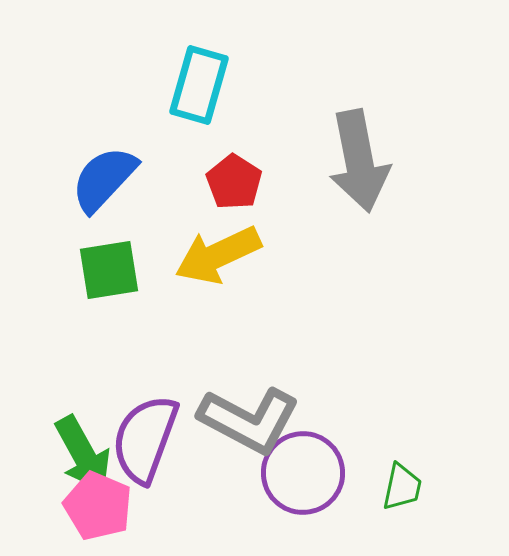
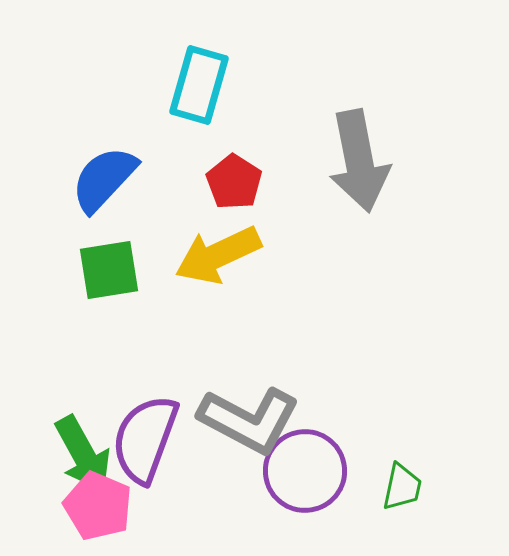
purple circle: moved 2 px right, 2 px up
